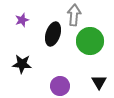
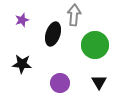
green circle: moved 5 px right, 4 px down
purple circle: moved 3 px up
